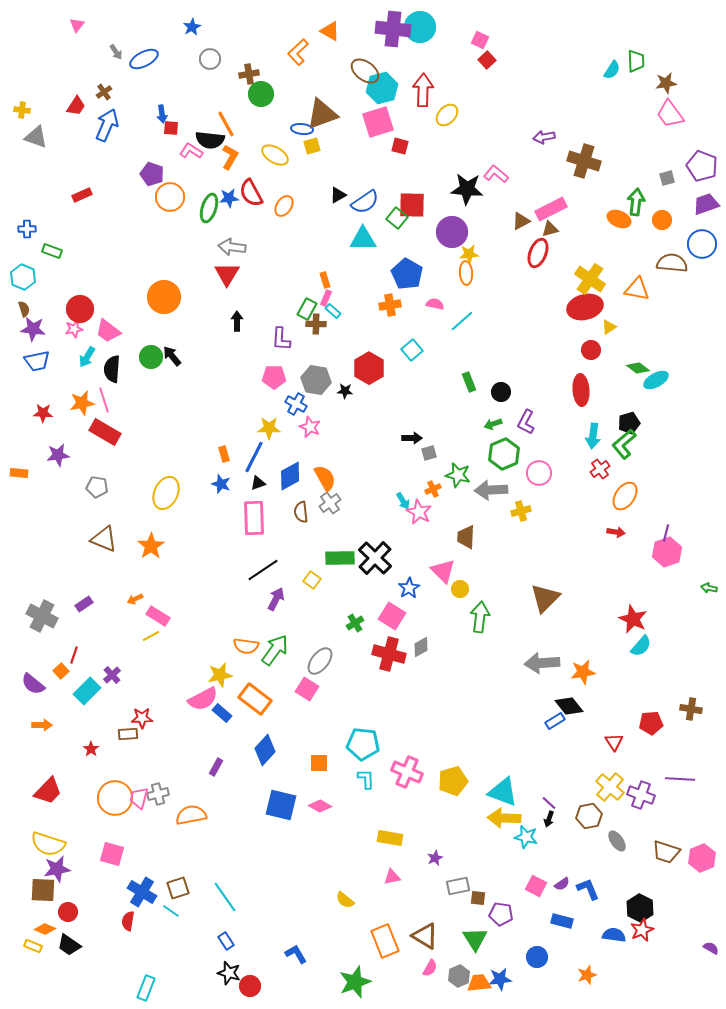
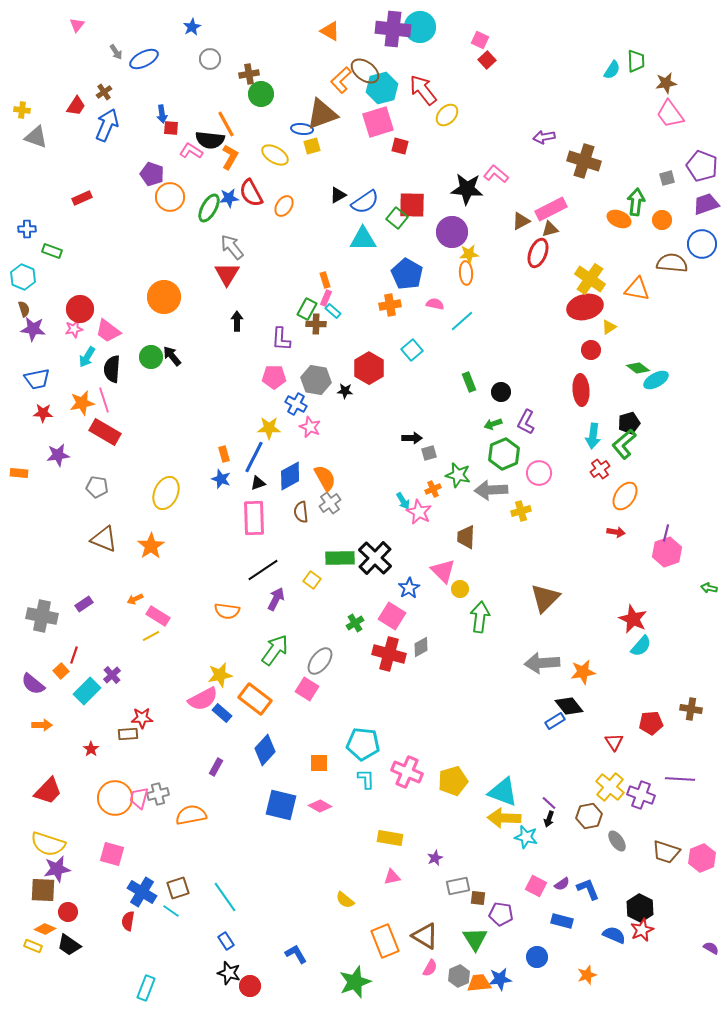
orange L-shape at (298, 52): moved 43 px right, 28 px down
red arrow at (423, 90): rotated 40 degrees counterclockwise
red rectangle at (82, 195): moved 3 px down
green ellipse at (209, 208): rotated 12 degrees clockwise
gray arrow at (232, 247): rotated 44 degrees clockwise
blue trapezoid at (37, 361): moved 18 px down
blue star at (221, 484): moved 5 px up
gray cross at (42, 616): rotated 16 degrees counterclockwise
orange semicircle at (246, 646): moved 19 px left, 35 px up
blue semicircle at (614, 935): rotated 15 degrees clockwise
